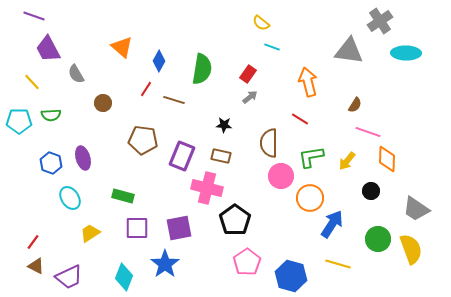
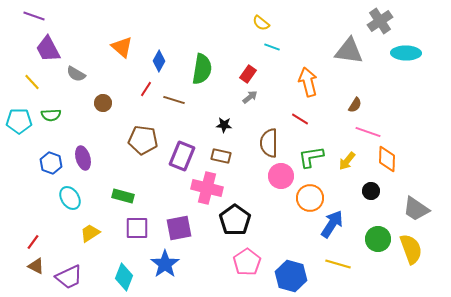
gray semicircle at (76, 74): rotated 30 degrees counterclockwise
